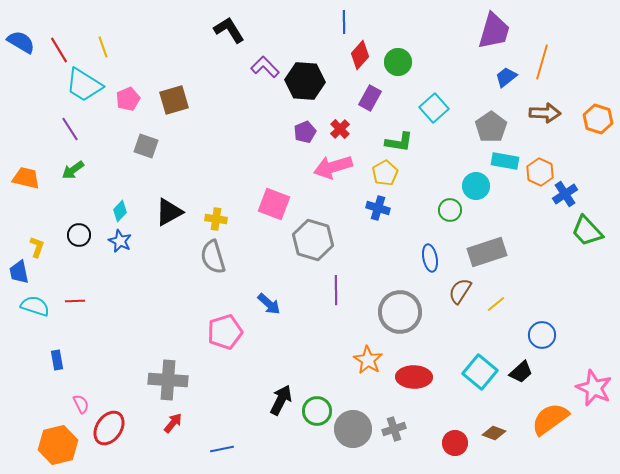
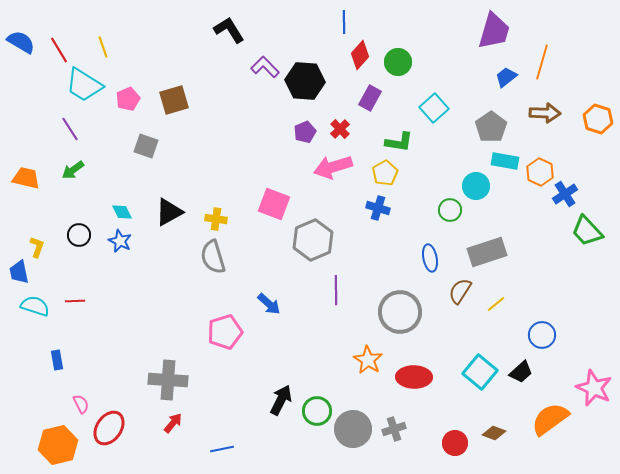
cyan diamond at (120, 211): moved 2 px right, 1 px down; rotated 70 degrees counterclockwise
gray hexagon at (313, 240): rotated 21 degrees clockwise
